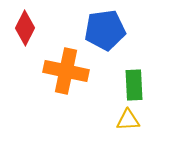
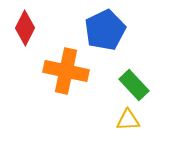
blue pentagon: rotated 18 degrees counterclockwise
green rectangle: rotated 40 degrees counterclockwise
